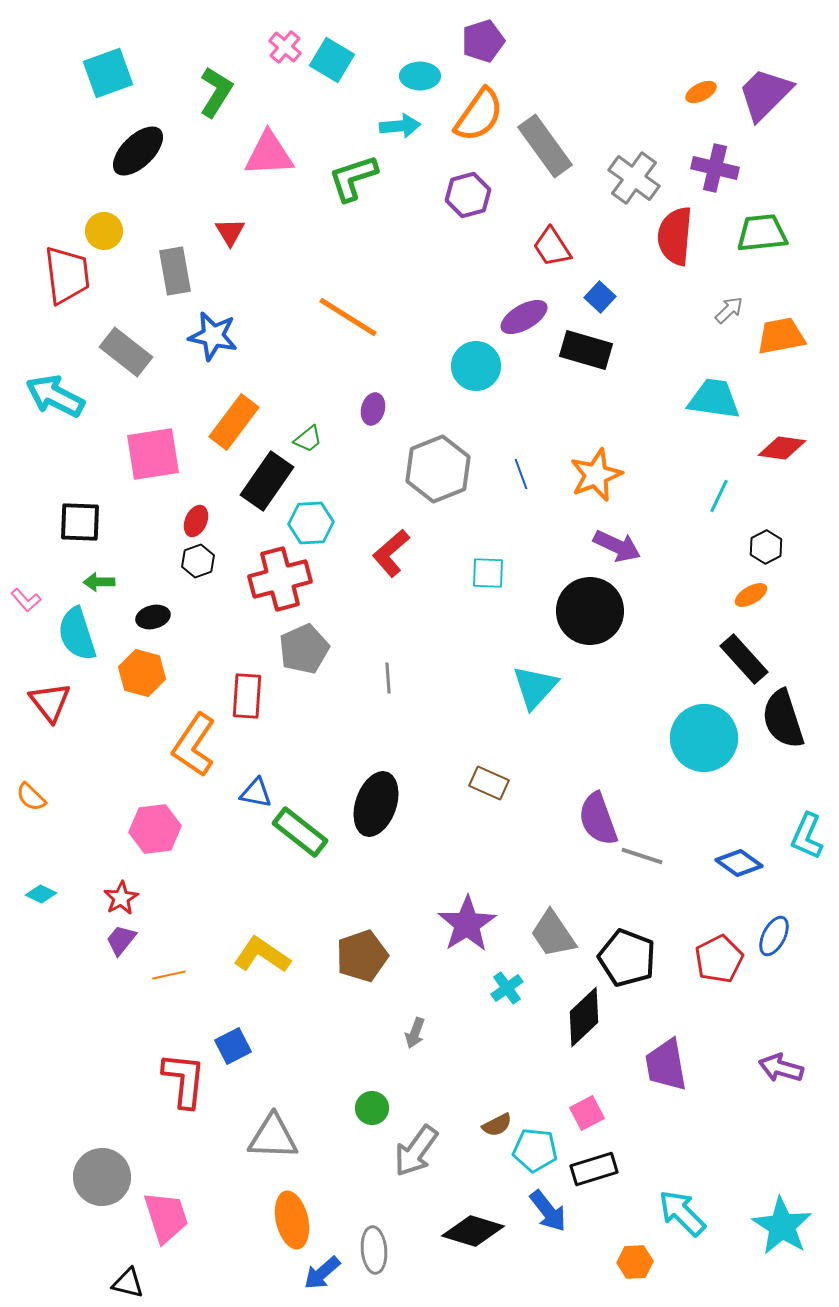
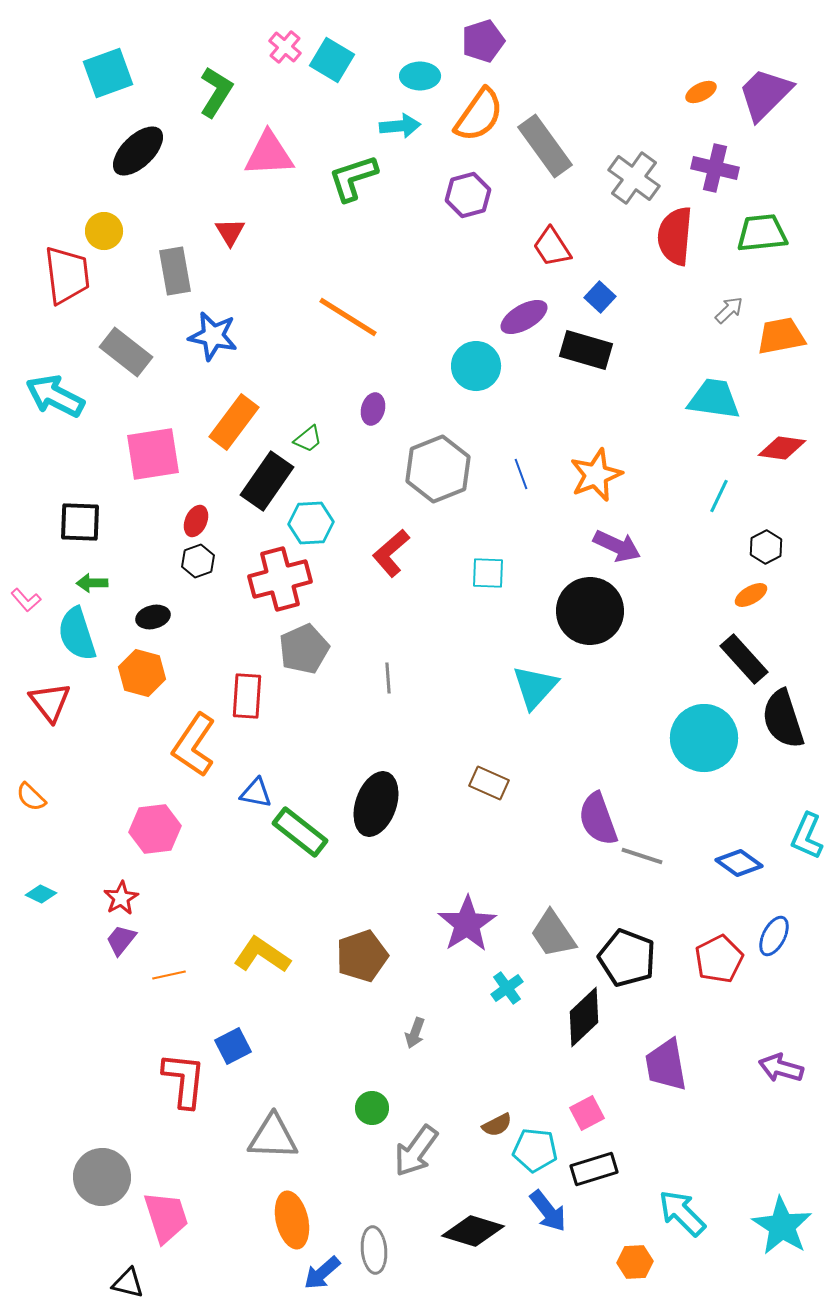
green arrow at (99, 582): moved 7 px left, 1 px down
